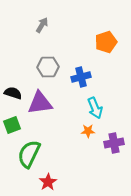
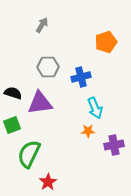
purple cross: moved 2 px down
